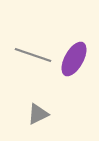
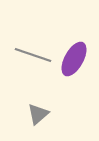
gray triangle: rotated 15 degrees counterclockwise
